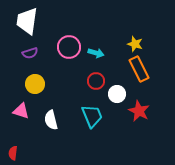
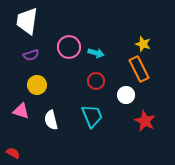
yellow star: moved 8 px right
purple semicircle: moved 1 px right, 2 px down
yellow circle: moved 2 px right, 1 px down
white circle: moved 9 px right, 1 px down
red star: moved 6 px right, 10 px down
red semicircle: rotated 112 degrees clockwise
